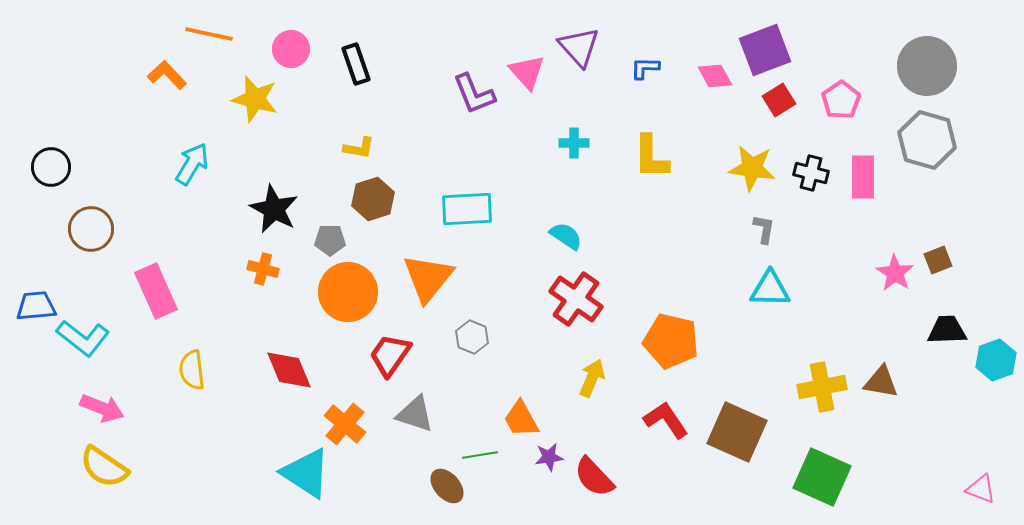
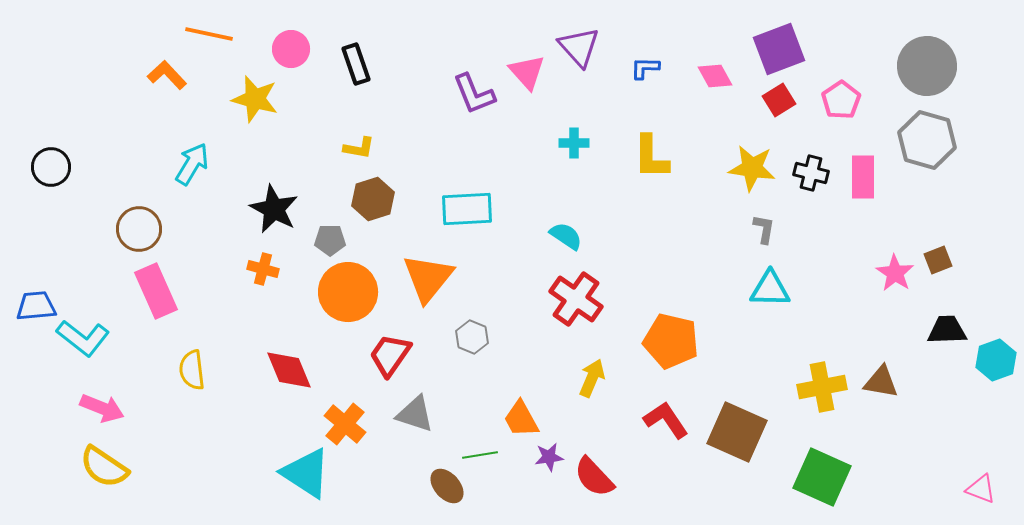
purple square at (765, 50): moved 14 px right, 1 px up
brown circle at (91, 229): moved 48 px right
